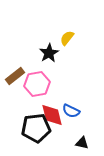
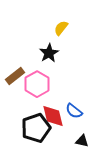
yellow semicircle: moved 6 px left, 10 px up
pink hexagon: rotated 20 degrees counterclockwise
blue semicircle: moved 3 px right; rotated 12 degrees clockwise
red diamond: moved 1 px right, 1 px down
black pentagon: rotated 12 degrees counterclockwise
black triangle: moved 2 px up
